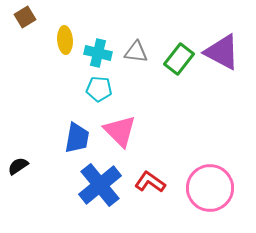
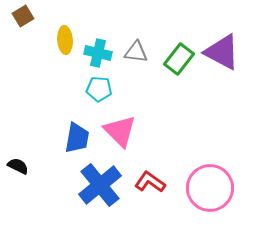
brown square: moved 2 px left, 1 px up
black semicircle: rotated 60 degrees clockwise
